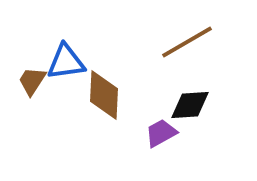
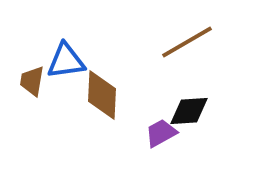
blue triangle: moved 1 px up
brown trapezoid: rotated 24 degrees counterclockwise
brown diamond: moved 2 px left
black diamond: moved 1 px left, 6 px down
